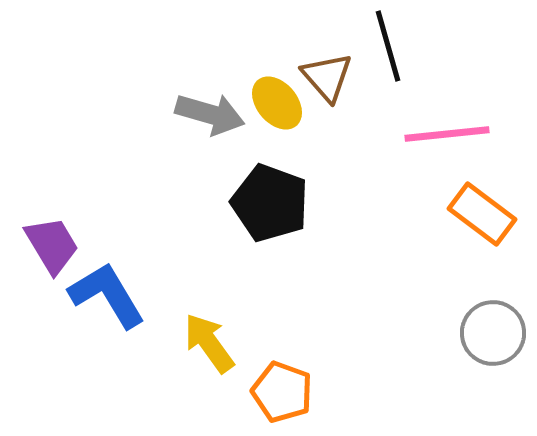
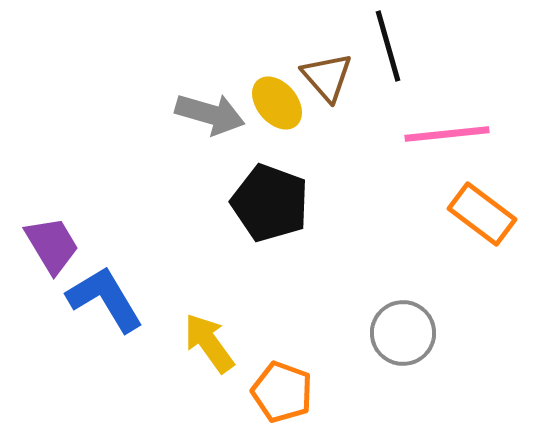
blue L-shape: moved 2 px left, 4 px down
gray circle: moved 90 px left
